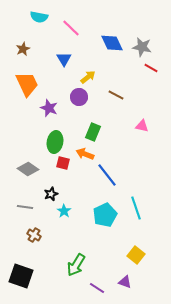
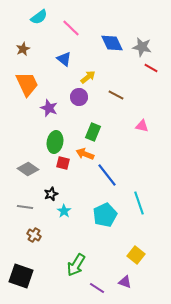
cyan semicircle: rotated 48 degrees counterclockwise
blue triangle: rotated 21 degrees counterclockwise
cyan line: moved 3 px right, 5 px up
